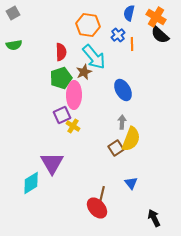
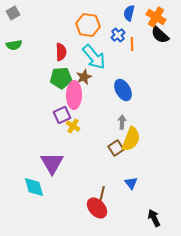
brown star: moved 5 px down
green pentagon: rotated 15 degrees clockwise
cyan diamond: moved 3 px right, 4 px down; rotated 75 degrees counterclockwise
